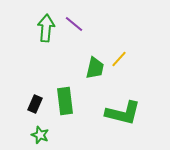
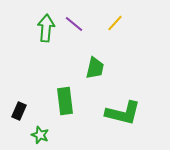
yellow line: moved 4 px left, 36 px up
black rectangle: moved 16 px left, 7 px down
